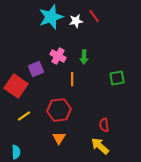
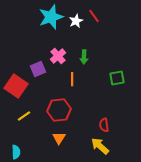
white star: rotated 16 degrees counterclockwise
pink cross: rotated 21 degrees clockwise
purple square: moved 2 px right
